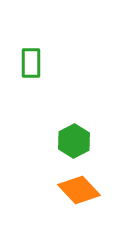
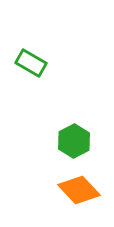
green rectangle: rotated 60 degrees counterclockwise
